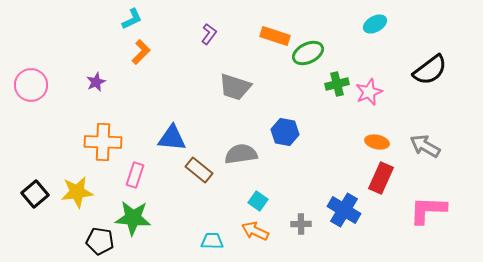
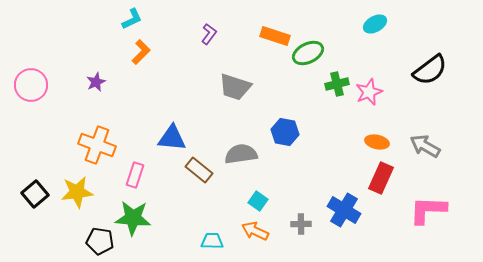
orange cross: moved 6 px left, 3 px down; rotated 18 degrees clockwise
